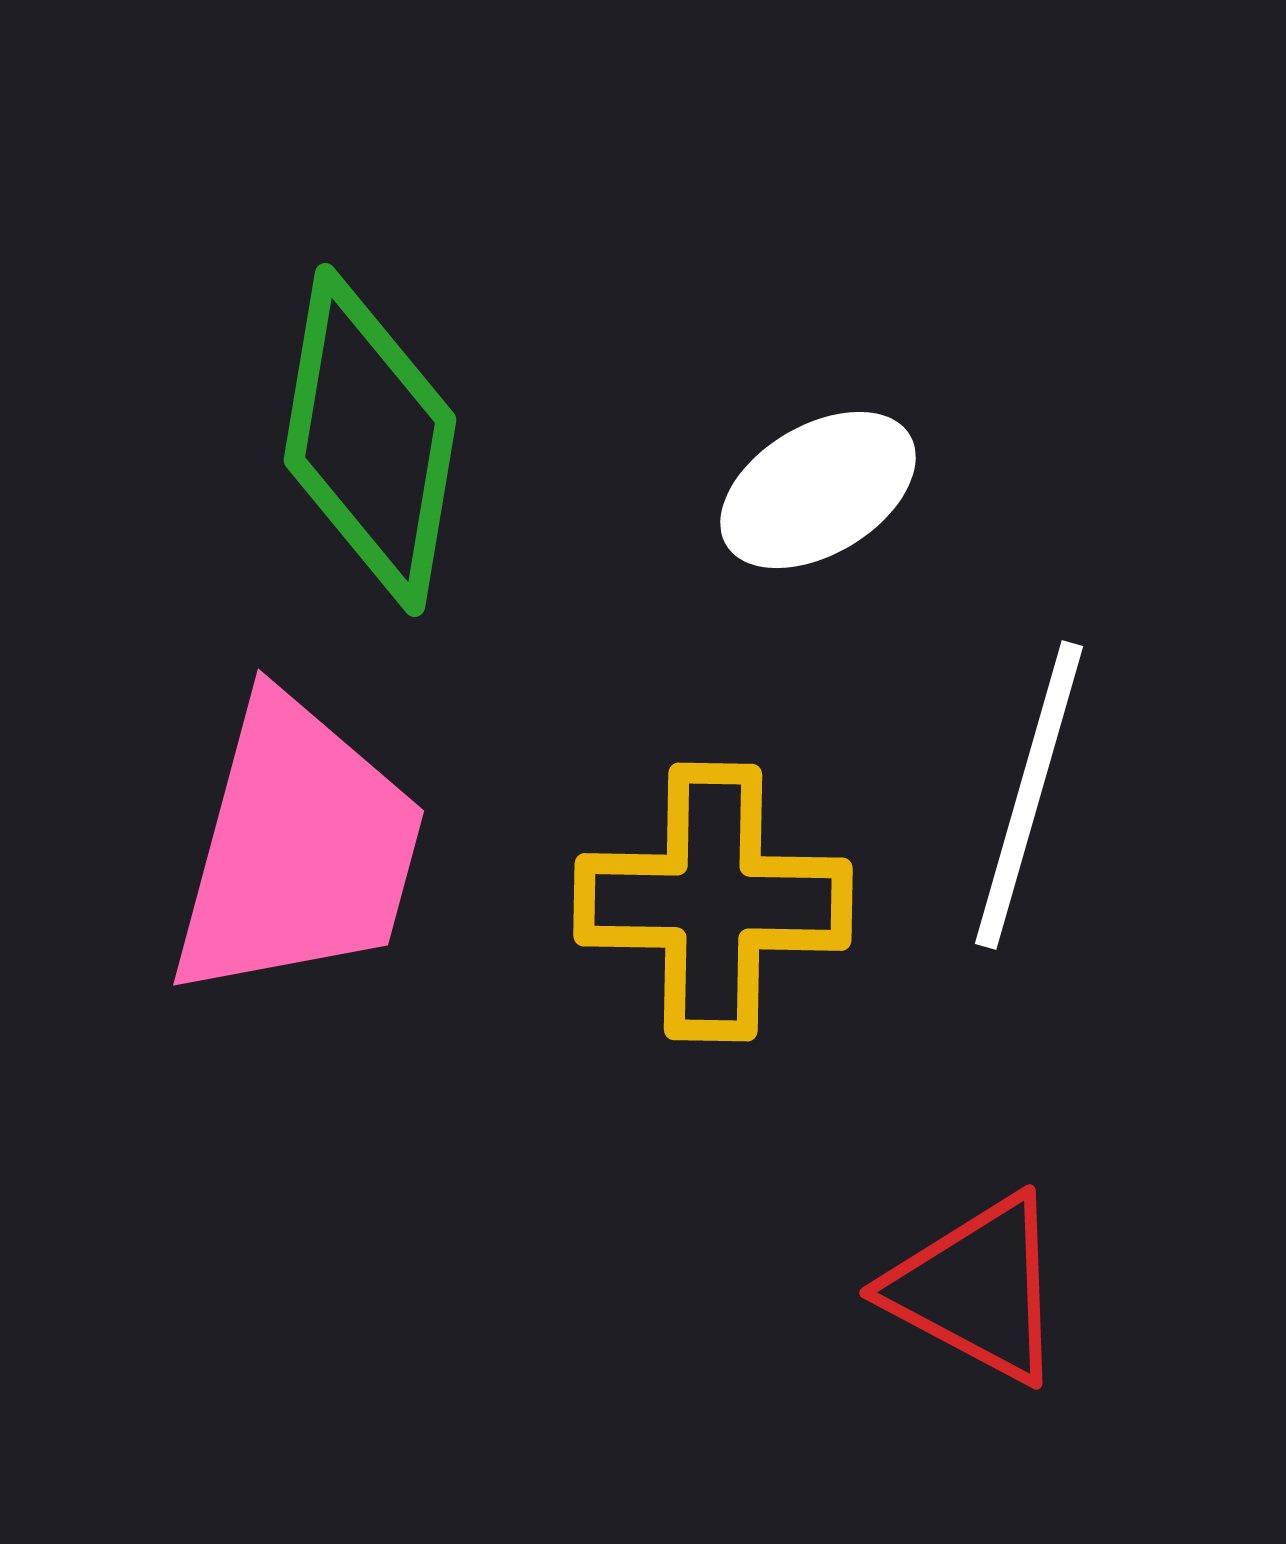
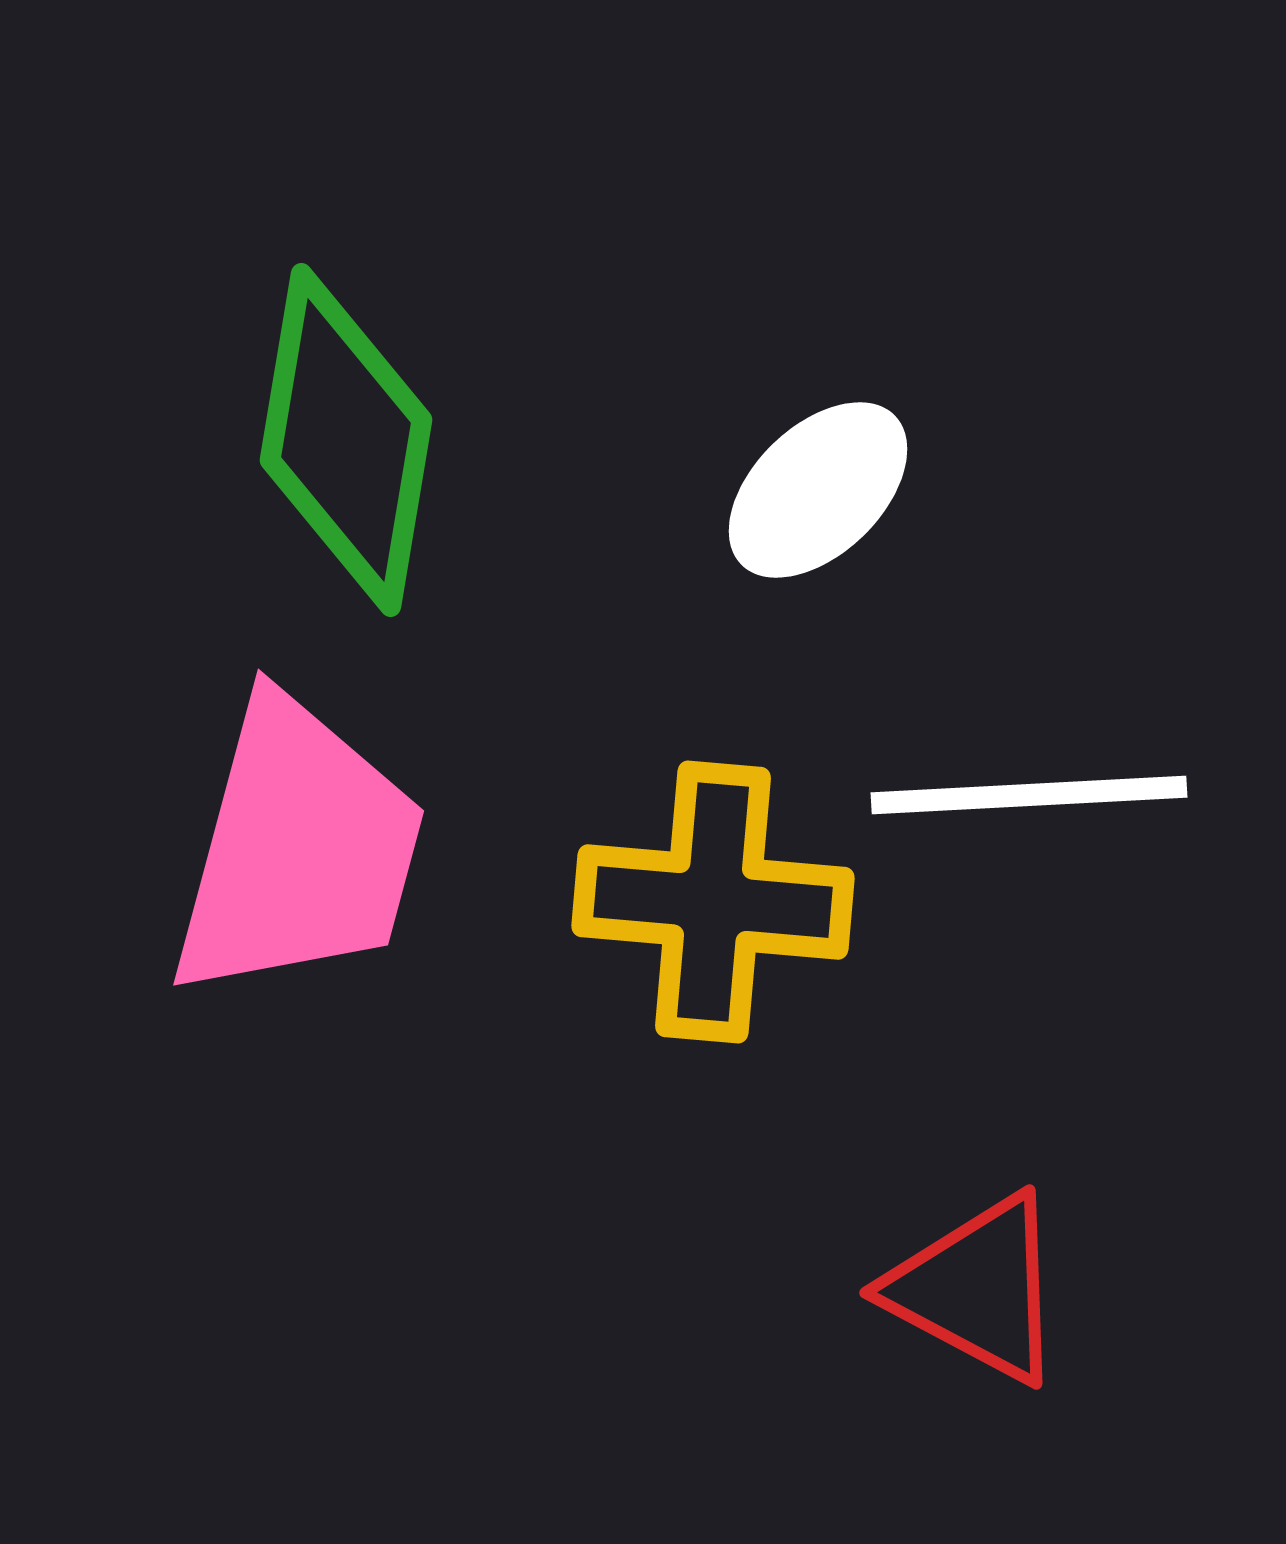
green diamond: moved 24 px left
white ellipse: rotated 13 degrees counterclockwise
white line: rotated 71 degrees clockwise
yellow cross: rotated 4 degrees clockwise
